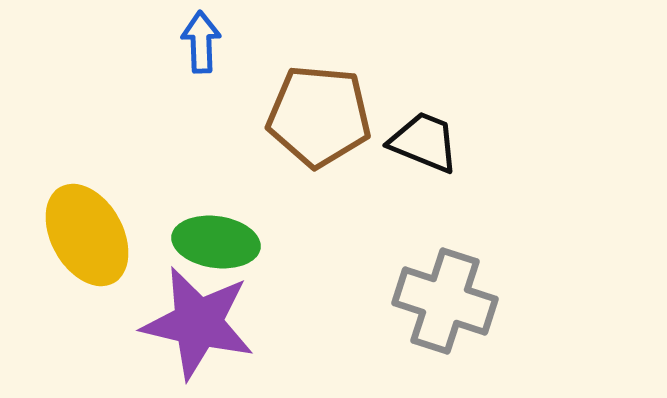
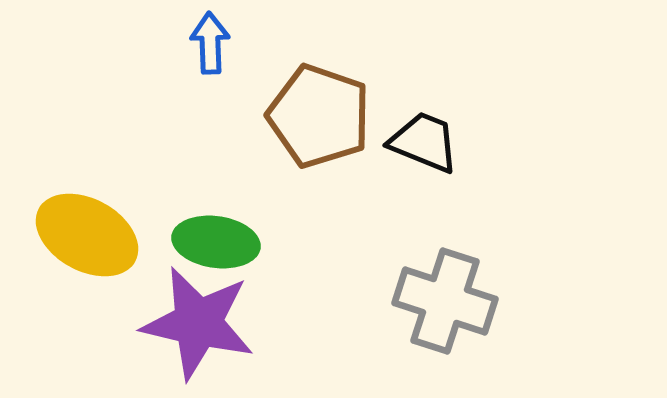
blue arrow: moved 9 px right, 1 px down
brown pentagon: rotated 14 degrees clockwise
yellow ellipse: rotated 32 degrees counterclockwise
